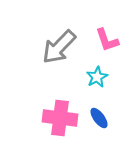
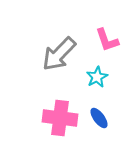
gray arrow: moved 7 px down
